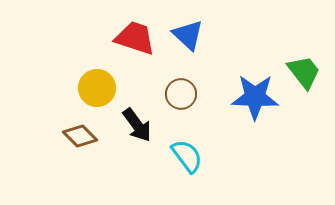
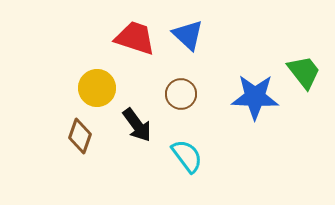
brown diamond: rotated 64 degrees clockwise
